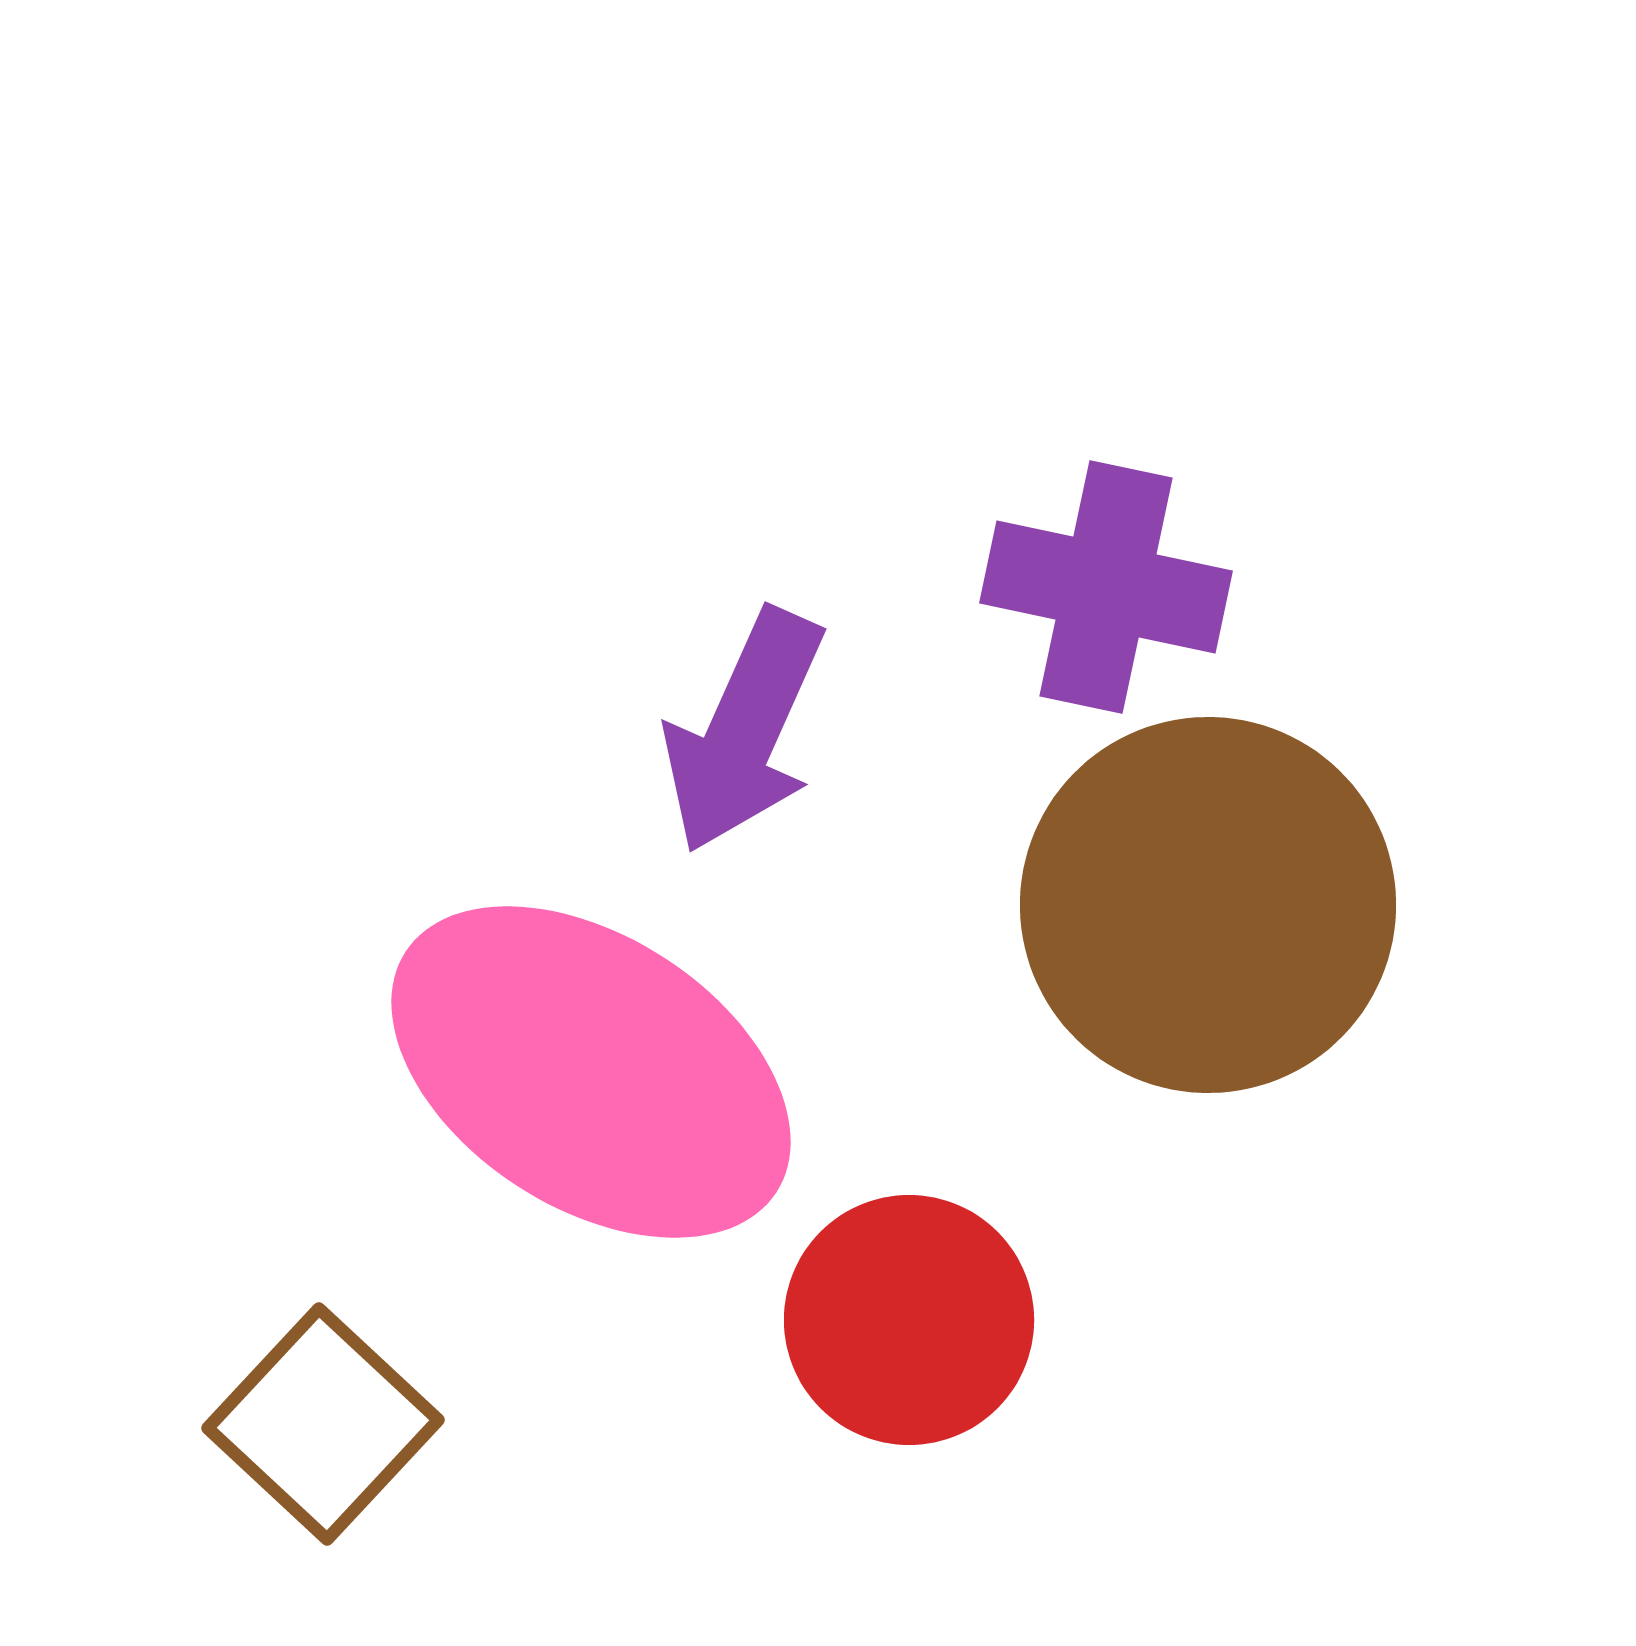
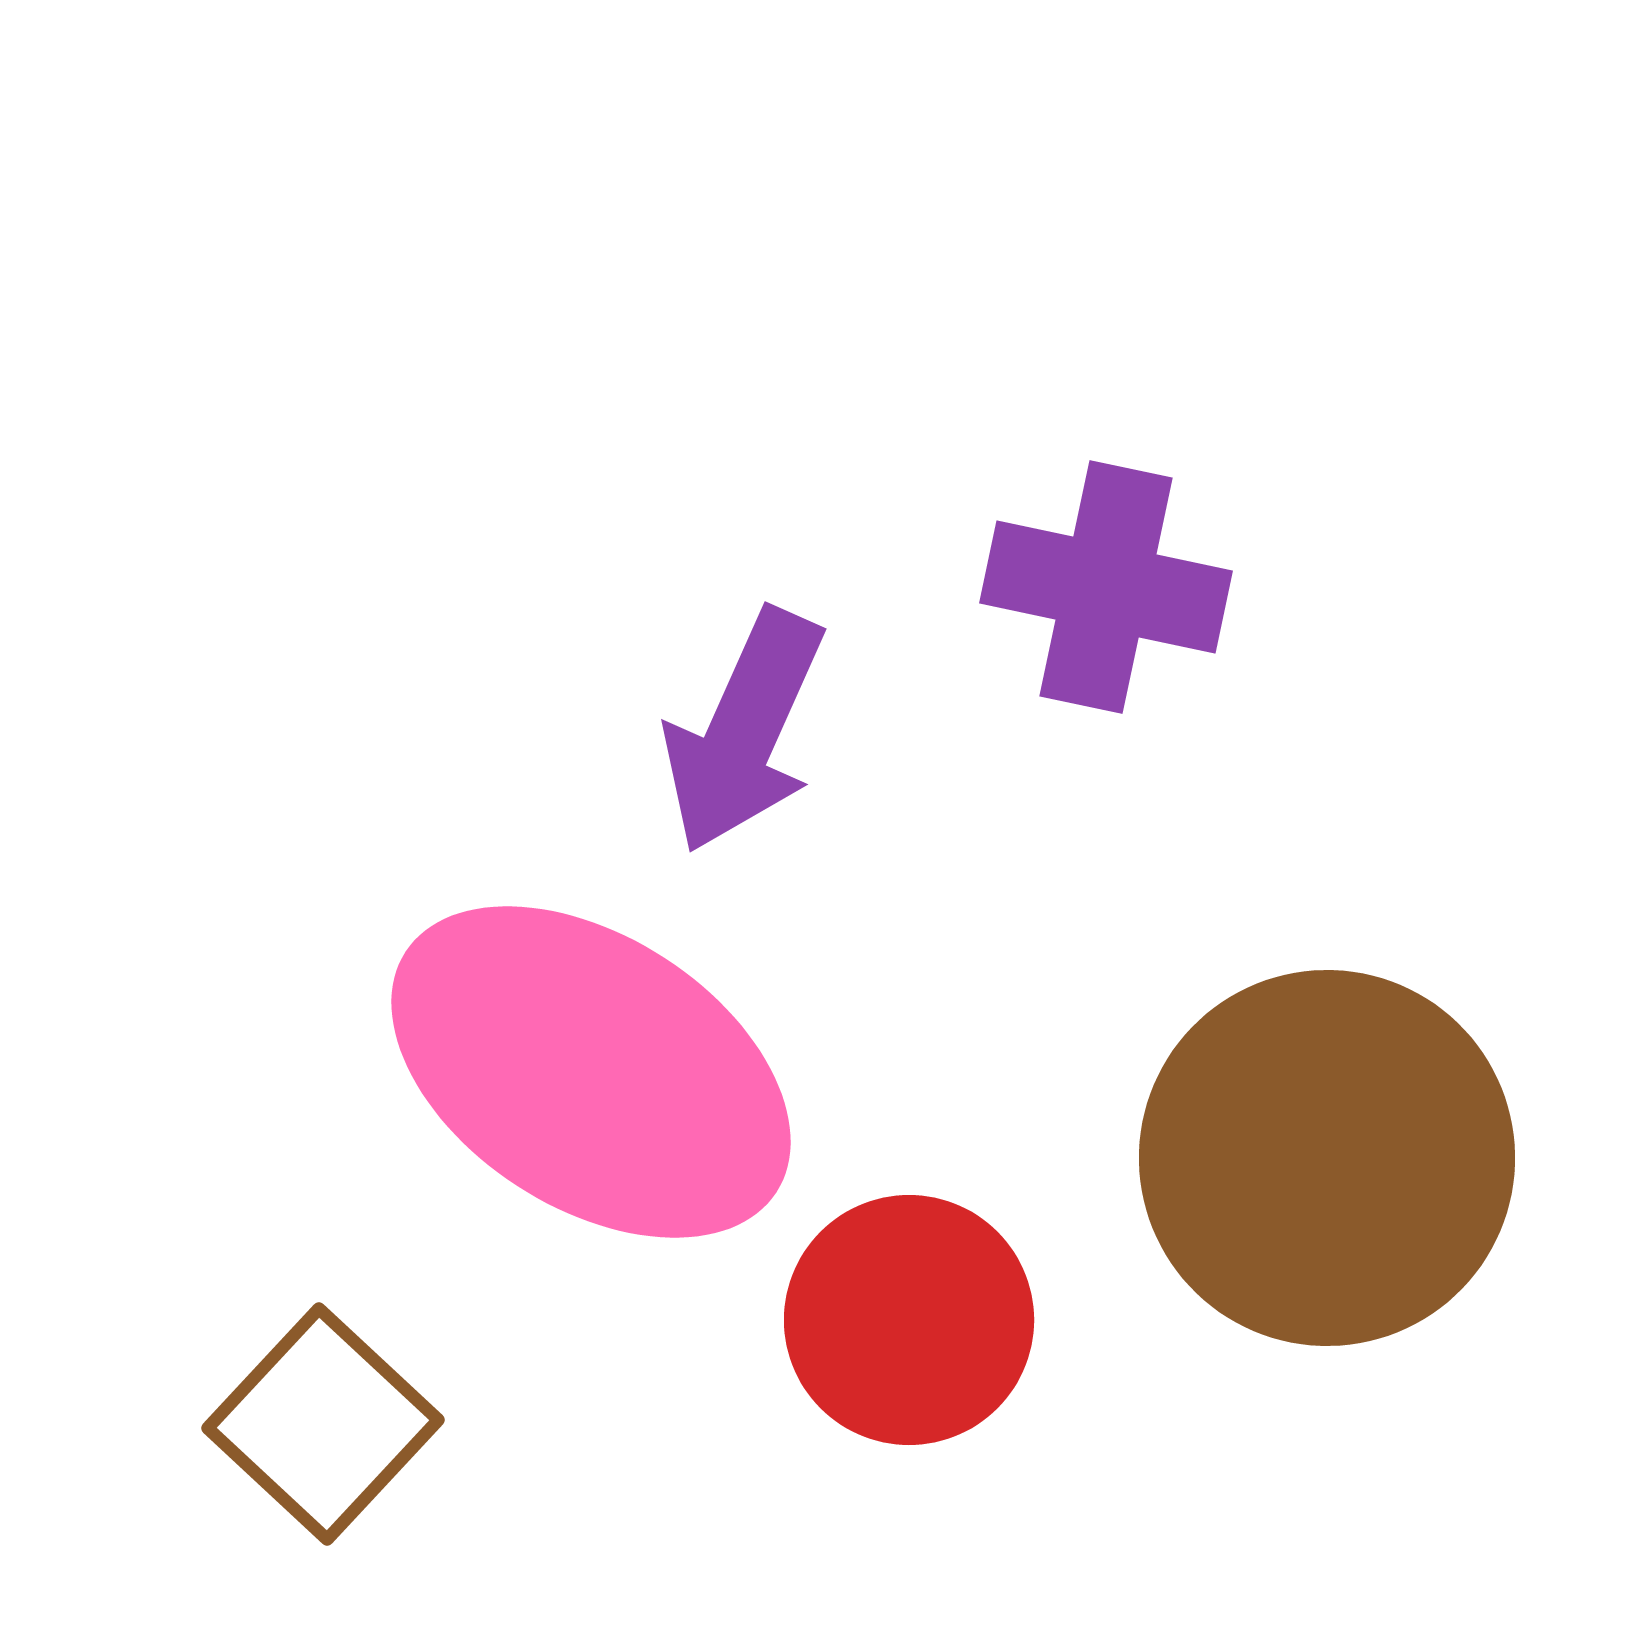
brown circle: moved 119 px right, 253 px down
